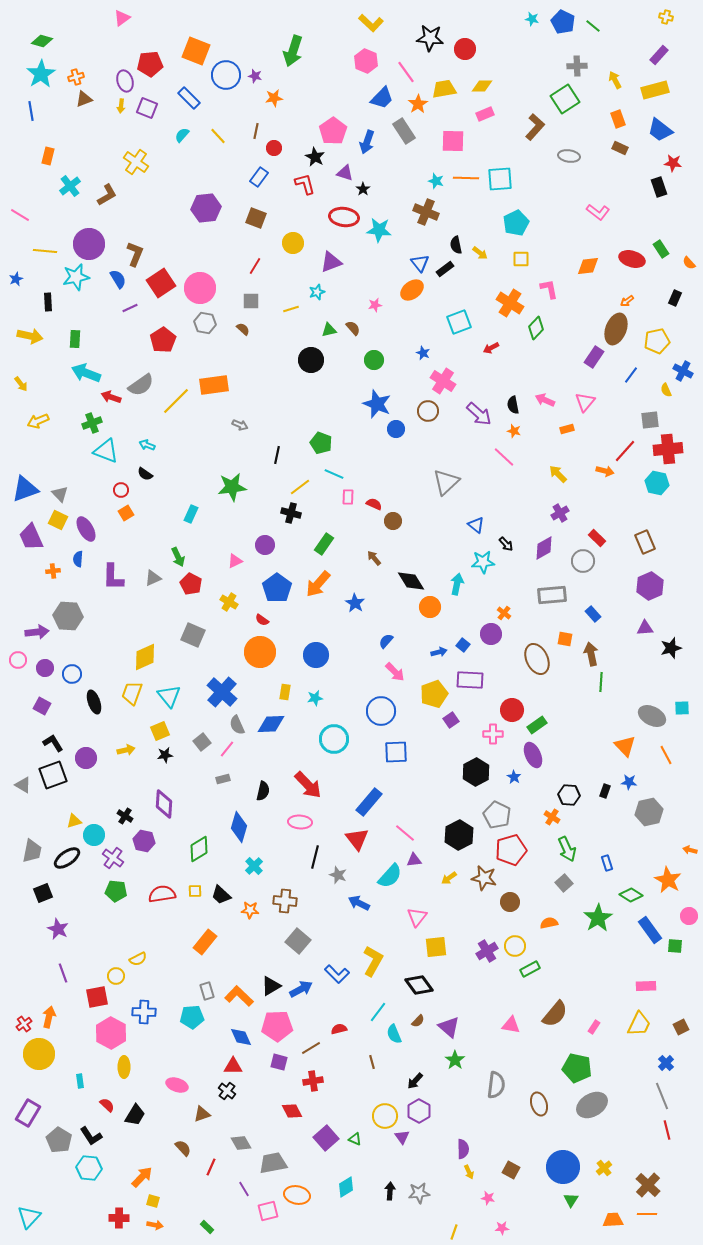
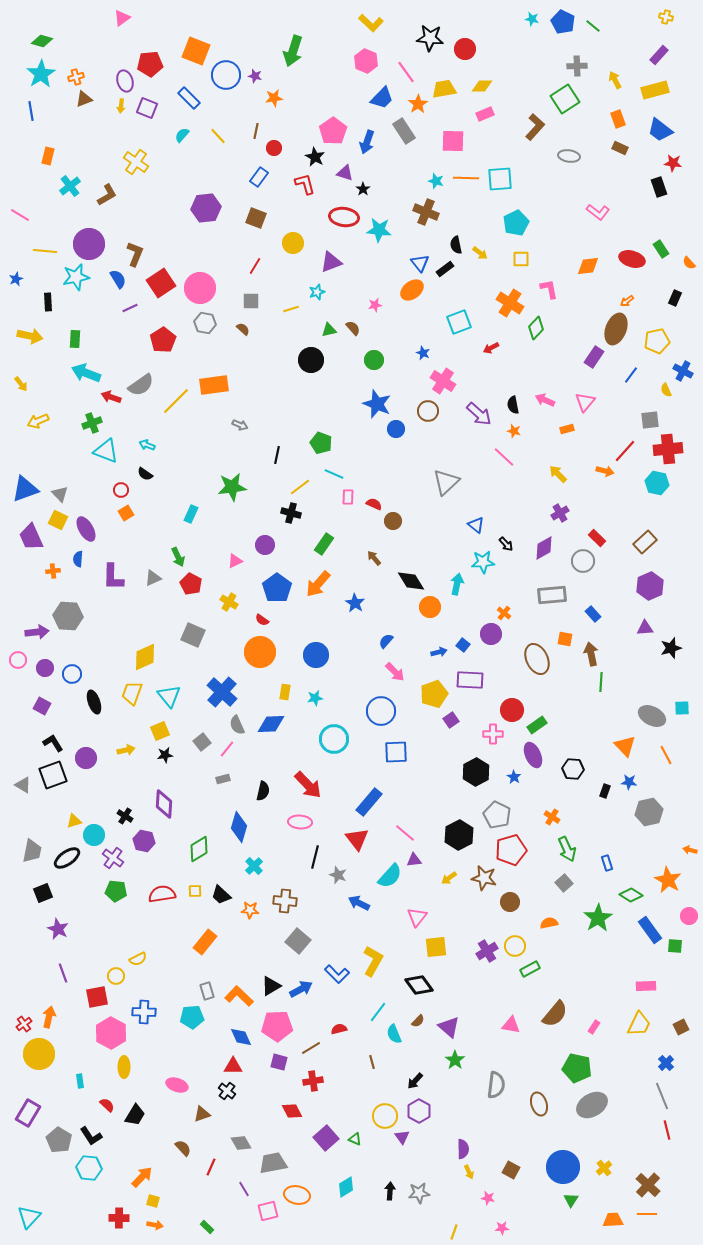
brown rectangle at (645, 542): rotated 70 degrees clockwise
black hexagon at (569, 795): moved 4 px right, 26 px up
